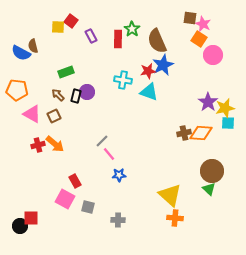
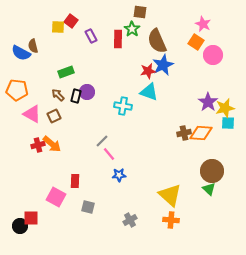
brown square at (190, 18): moved 50 px left, 6 px up
orange square at (199, 39): moved 3 px left, 3 px down
cyan cross at (123, 80): moved 26 px down
orange arrow at (55, 144): moved 3 px left
red rectangle at (75, 181): rotated 32 degrees clockwise
pink square at (65, 199): moved 9 px left, 2 px up
orange cross at (175, 218): moved 4 px left, 2 px down
gray cross at (118, 220): moved 12 px right; rotated 32 degrees counterclockwise
